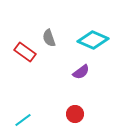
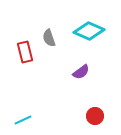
cyan diamond: moved 4 px left, 9 px up
red rectangle: rotated 40 degrees clockwise
red circle: moved 20 px right, 2 px down
cyan line: rotated 12 degrees clockwise
